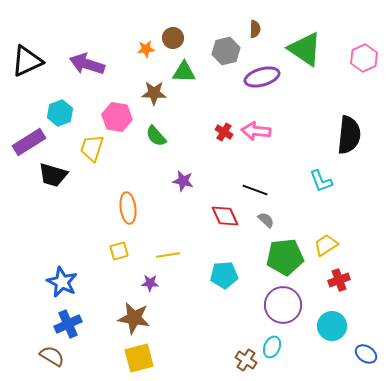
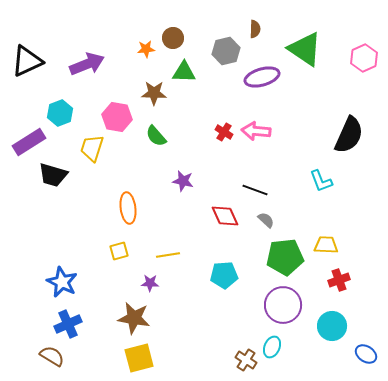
purple arrow at (87, 64): rotated 140 degrees clockwise
black semicircle at (349, 135): rotated 18 degrees clockwise
yellow trapezoid at (326, 245): rotated 35 degrees clockwise
